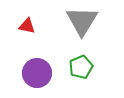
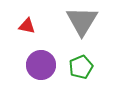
purple circle: moved 4 px right, 8 px up
